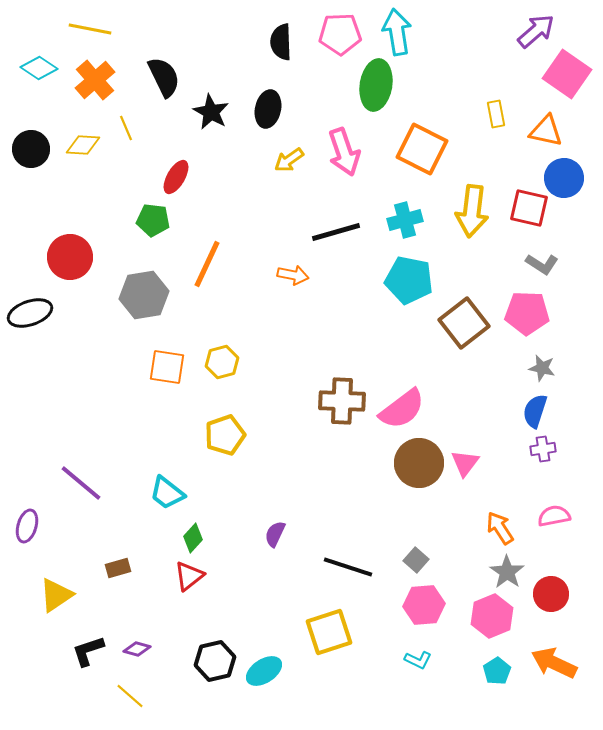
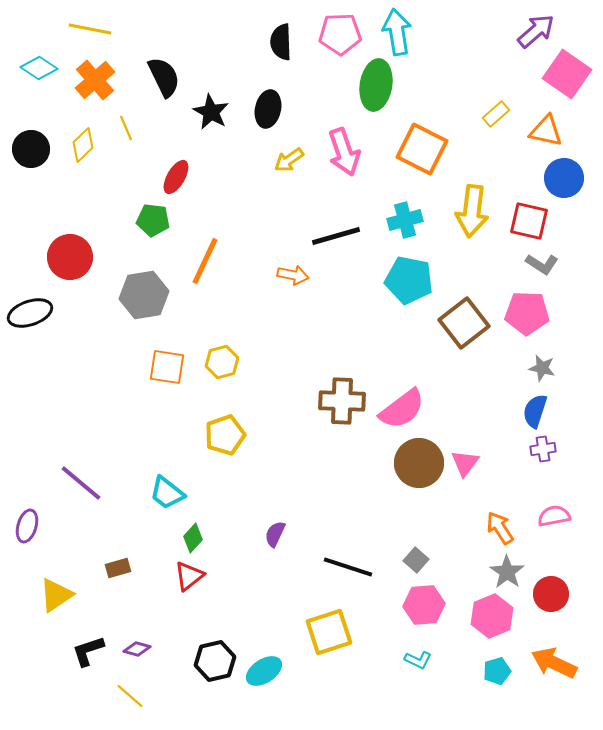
yellow rectangle at (496, 114): rotated 60 degrees clockwise
yellow diamond at (83, 145): rotated 48 degrees counterclockwise
red square at (529, 208): moved 13 px down
black line at (336, 232): moved 4 px down
orange line at (207, 264): moved 2 px left, 3 px up
cyan pentagon at (497, 671): rotated 16 degrees clockwise
